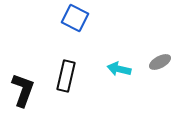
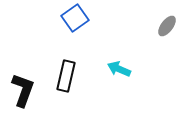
blue square: rotated 28 degrees clockwise
gray ellipse: moved 7 px right, 36 px up; rotated 25 degrees counterclockwise
cyan arrow: rotated 10 degrees clockwise
